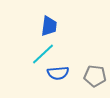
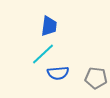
gray pentagon: moved 1 px right, 2 px down
